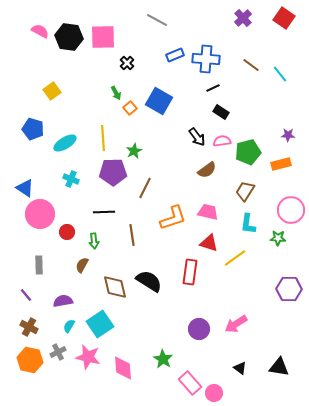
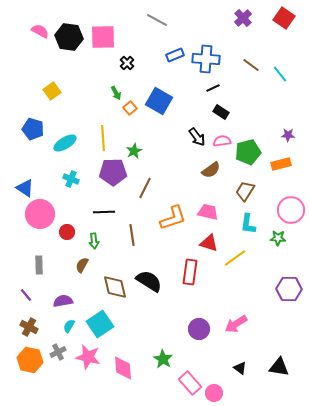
brown semicircle at (207, 170): moved 4 px right
